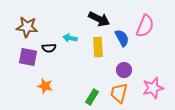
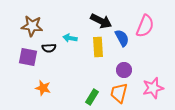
black arrow: moved 2 px right, 2 px down
brown star: moved 5 px right, 1 px up
orange star: moved 2 px left, 2 px down
